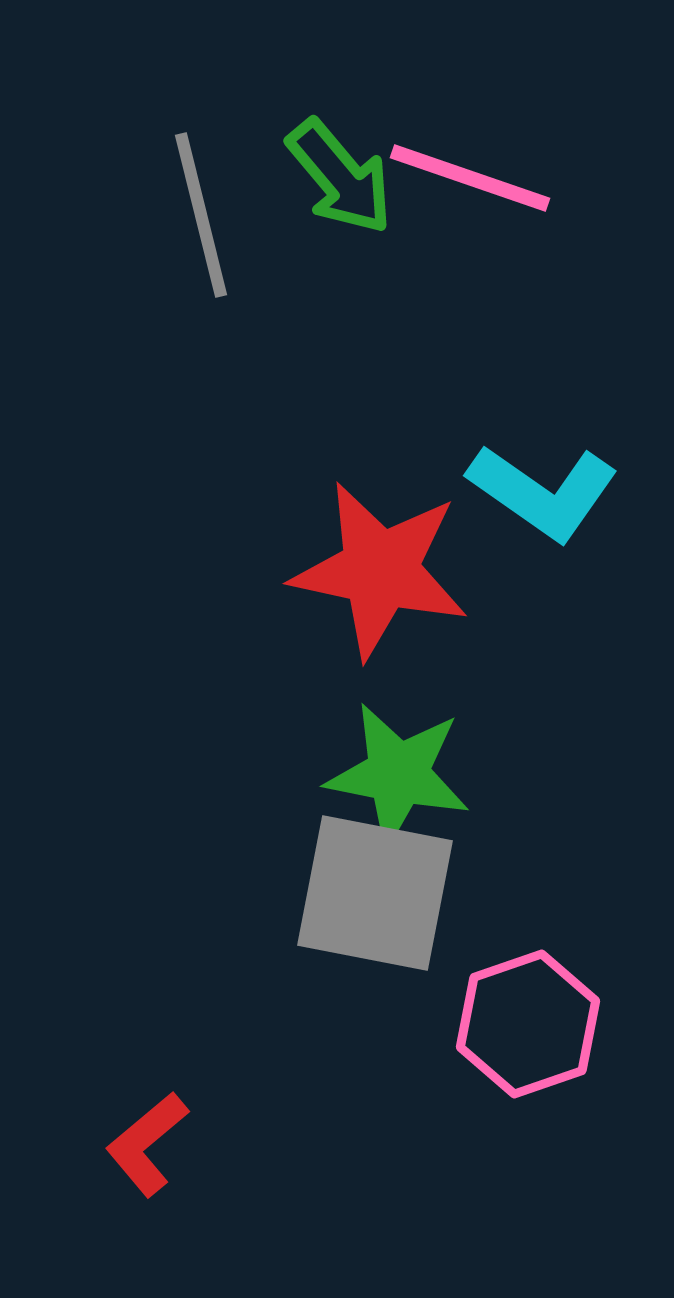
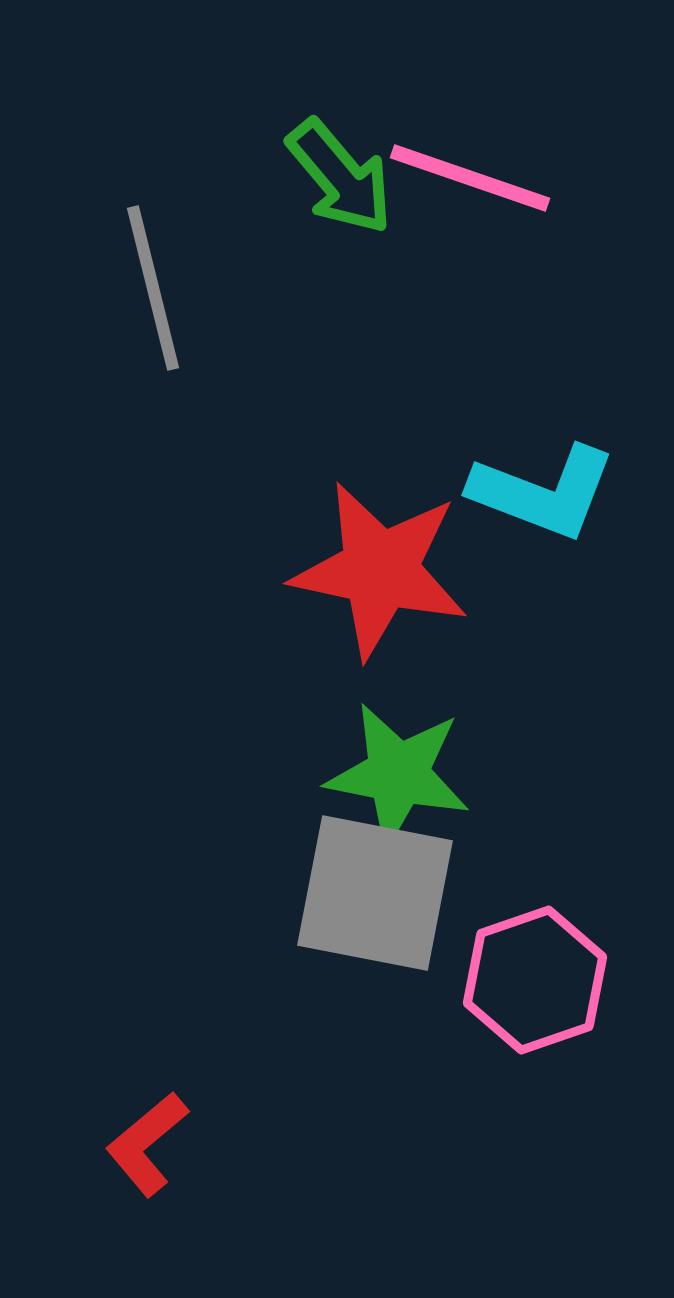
gray line: moved 48 px left, 73 px down
cyan L-shape: rotated 14 degrees counterclockwise
pink hexagon: moved 7 px right, 44 px up
